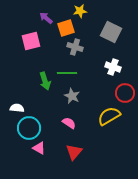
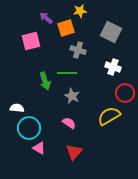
gray cross: moved 3 px right, 3 px down
